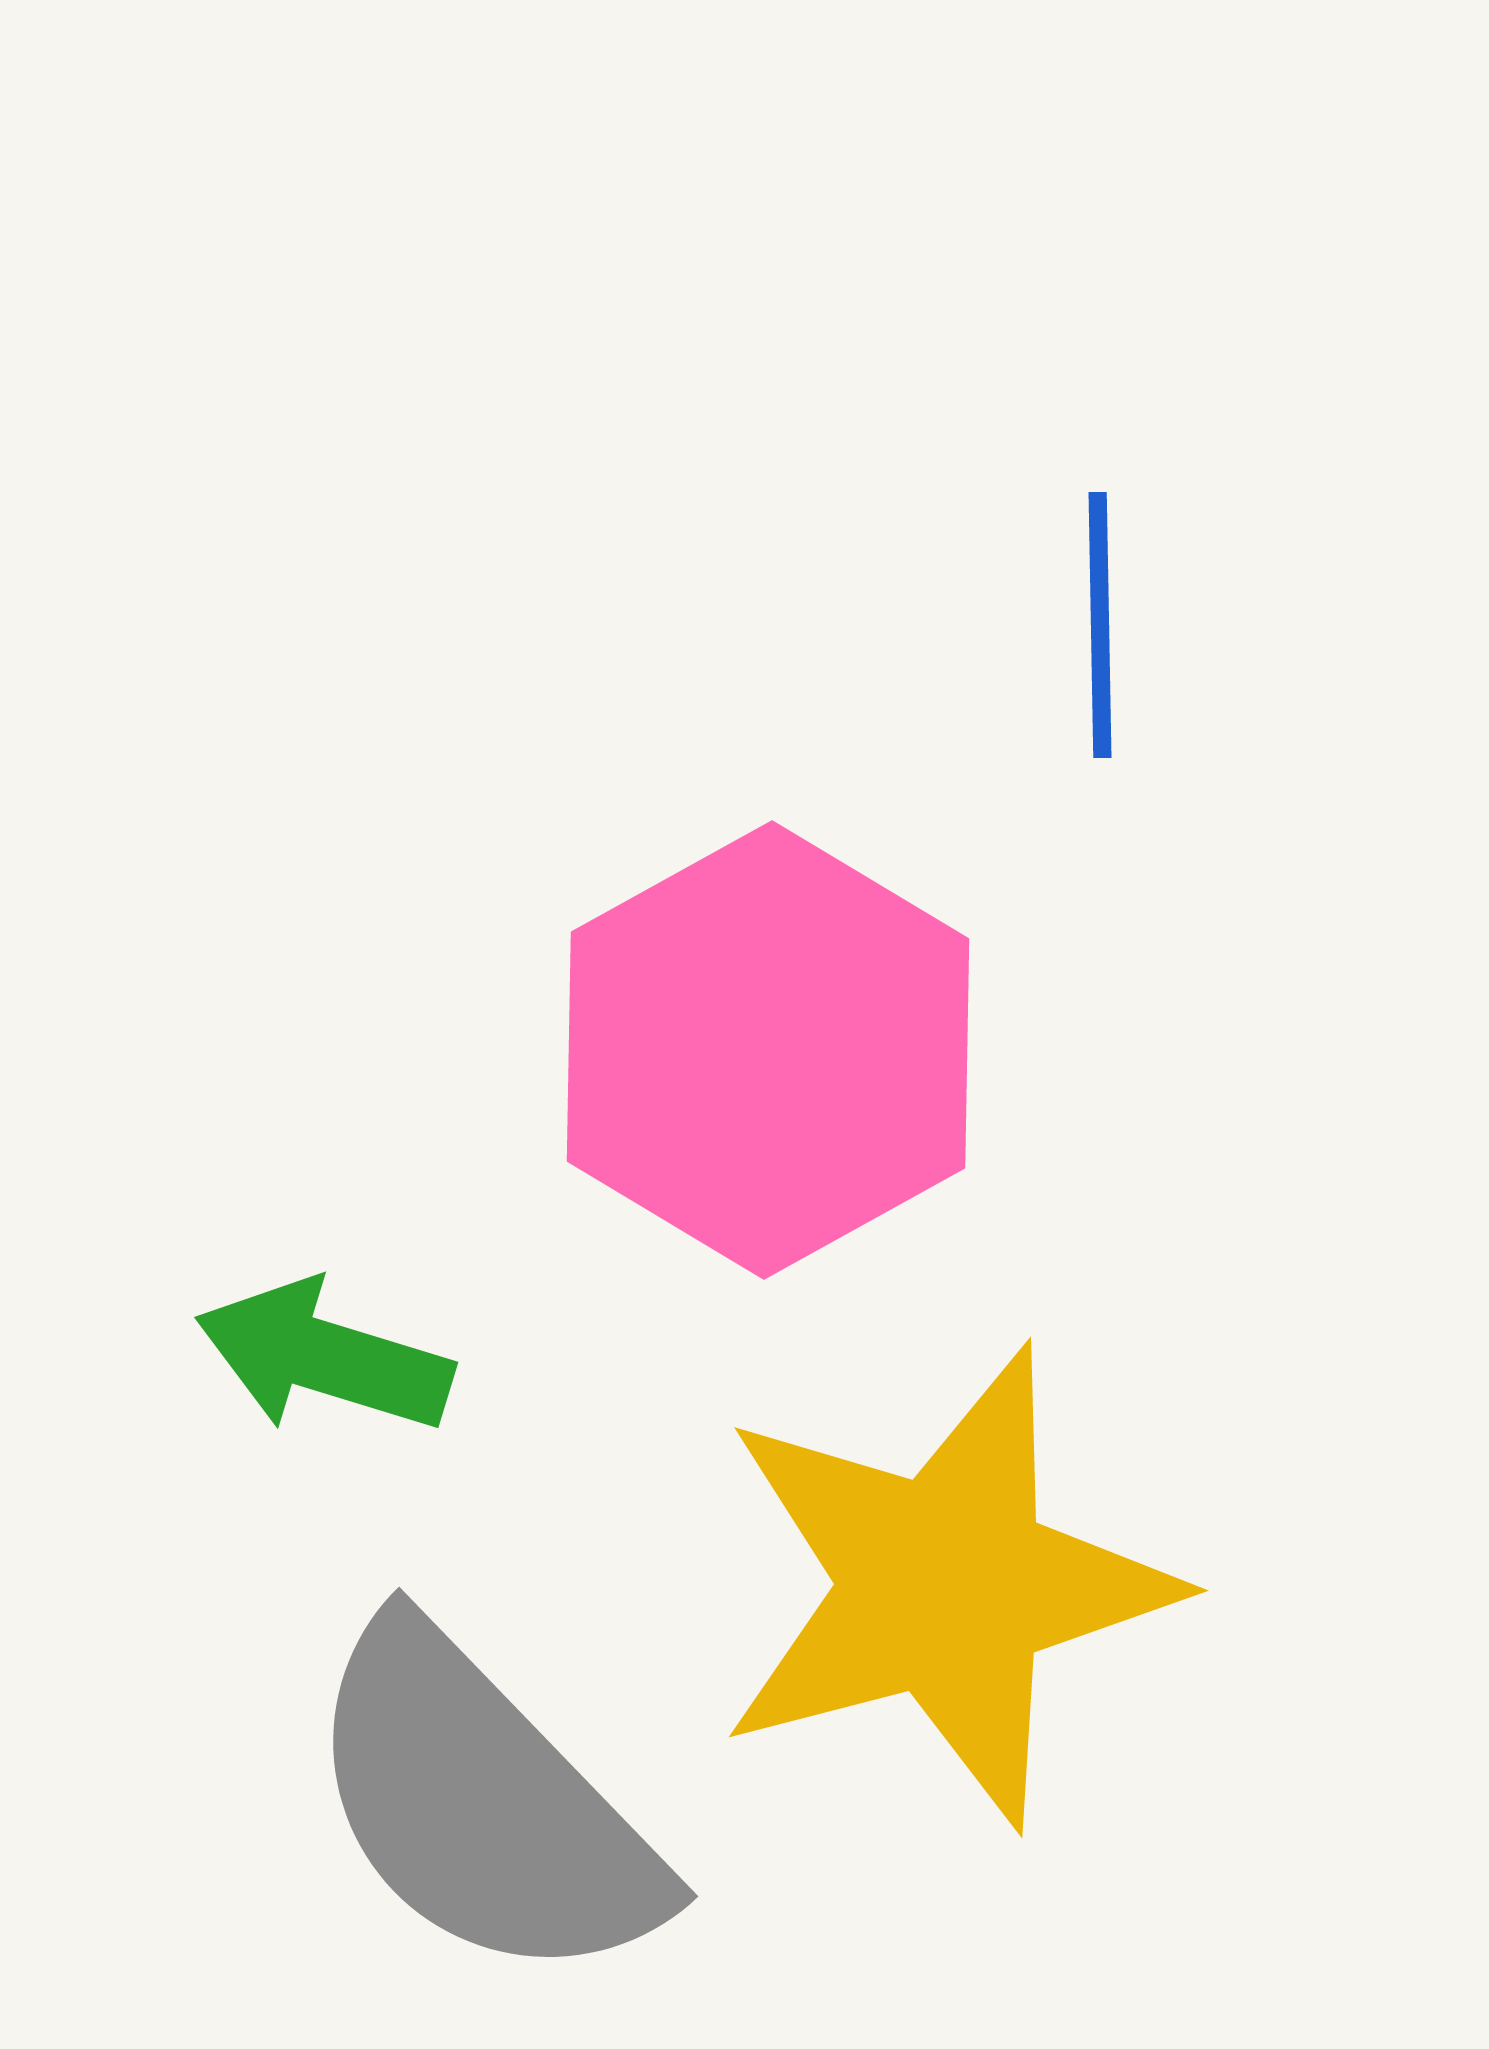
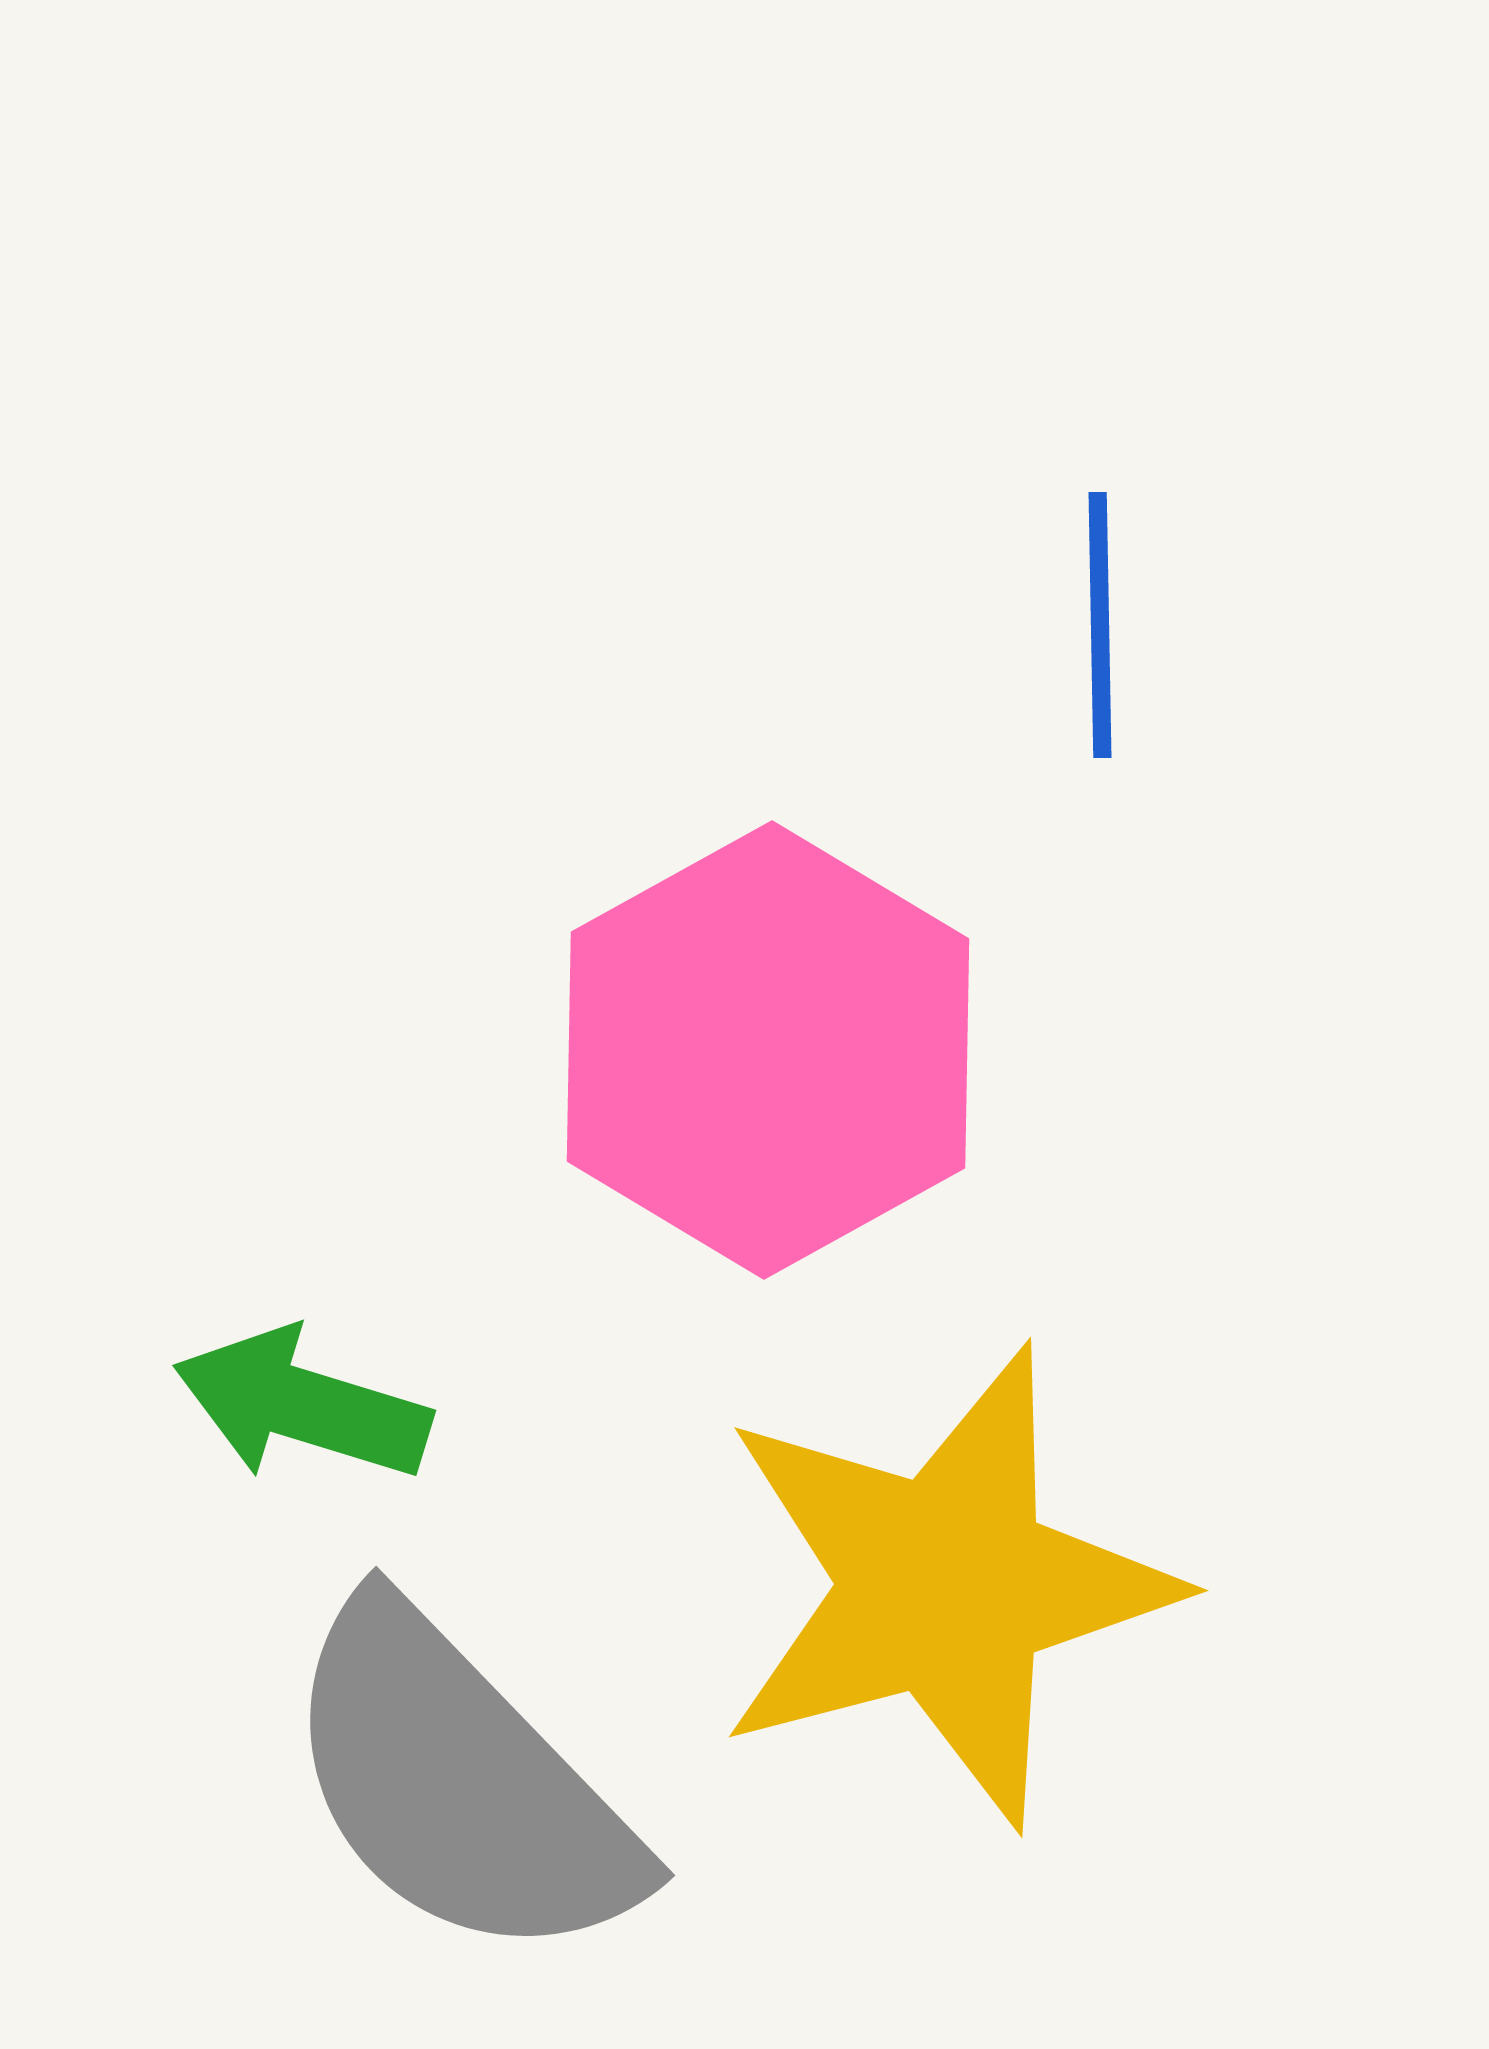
green arrow: moved 22 px left, 48 px down
gray semicircle: moved 23 px left, 21 px up
